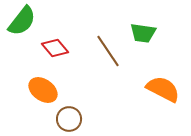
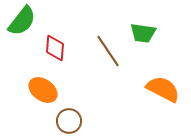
red diamond: rotated 44 degrees clockwise
brown circle: moved 2 px down
